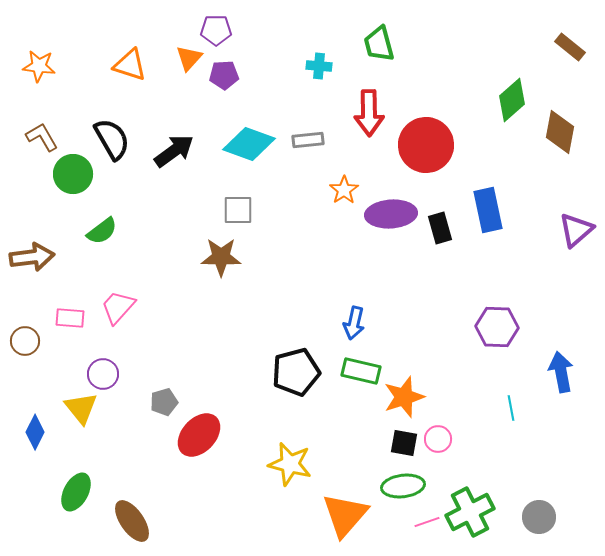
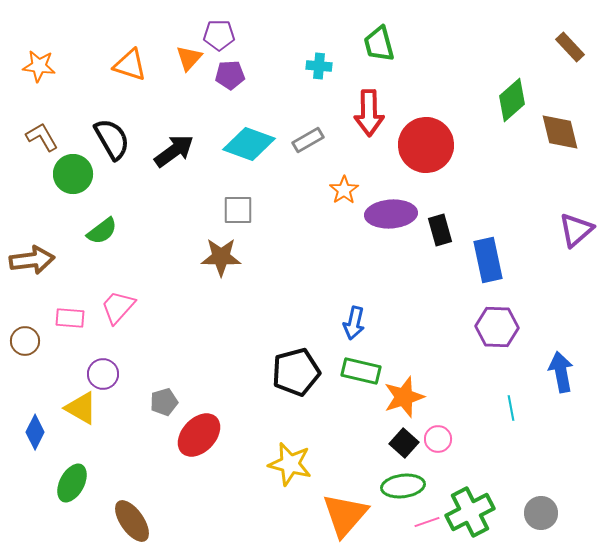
purple pentagon at (216, 30): moved 3 px right, 5 px down
brown rectangle at (570, 47): rotated 8 degrees clockwise
purple pentagon at (224, 75): moved 6 px right
brown diamond at (560, 132): rotated 24 degrees counterclockwise
gray rectangle at (308, 140): rotated 24 degrees counterclockwise
blue rectangle at (488, 210): moved 50 px down
black rectangle at (440, 228): moved 2 px down
brown arrow at (32, 257): moved 3 px down
yellow triangle at (81, 408): rotated 21 degrees counterclockwise
black square at (404, 443): rotated 32 degrees clockwise
green ellipse at (76, 492): moved 4 px left, 9 px up
gray circle at (539, 517): moved 2 px right, 4 px up
